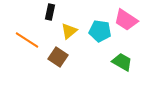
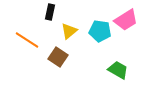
pink trapezoid: rotated 65 degrees counterclockwise
green trapezoid: moved 4 px left, 8 px down
